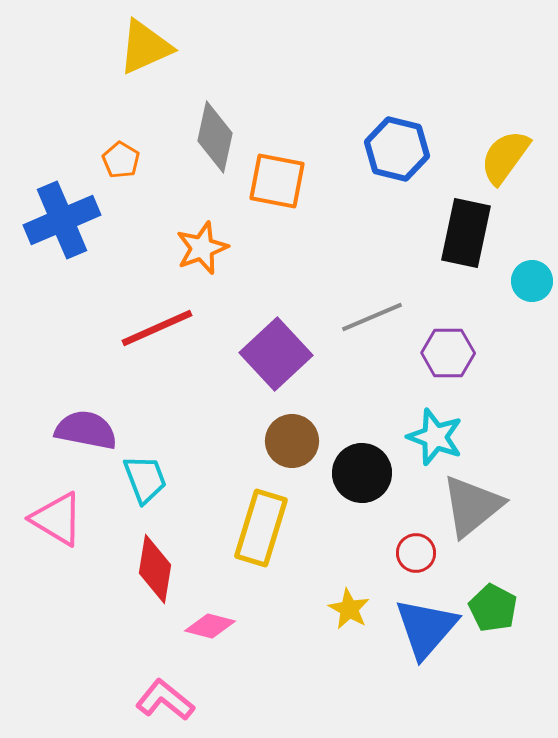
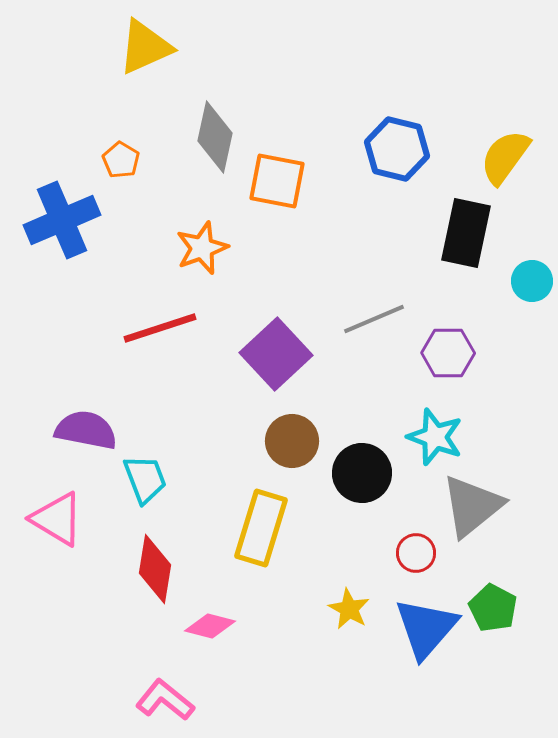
gray line: moved 2 px right, 2 px down
red line: moved 3 px right; rotated 6 degrees clockwise
